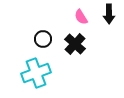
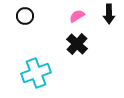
pink semicircle: moved 4 px left, 1 px up; rotated 91 degrees clockwise
black circle: moved 18 px left, 23 px up
black cross: moved 2 px right
